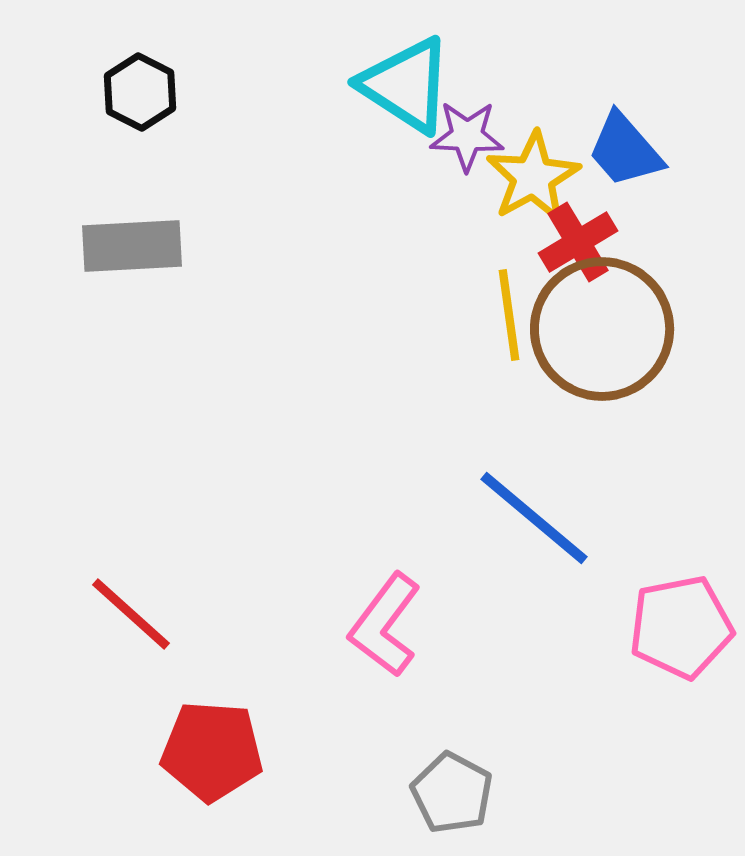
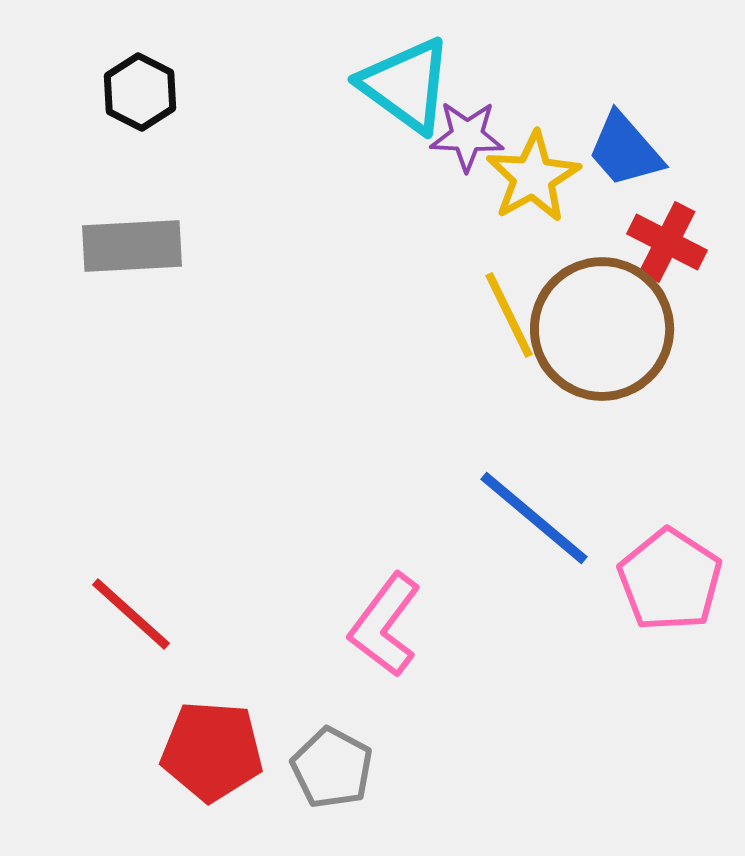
cyan triangle: rotated 3 degrees clockwise
red cross: moved 89 px right; rotated 32 degrees counterclockwise
yellow line: rotated 18 degrees counterclockwise
pink pentagon: moved 11 px left, 47 px up; rotated 28 degrees counterclockwise
gray pentagon: moved 120 px left, 25 px up
